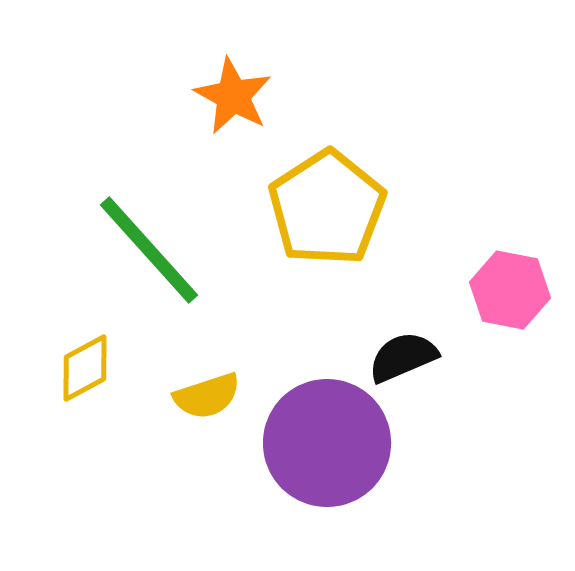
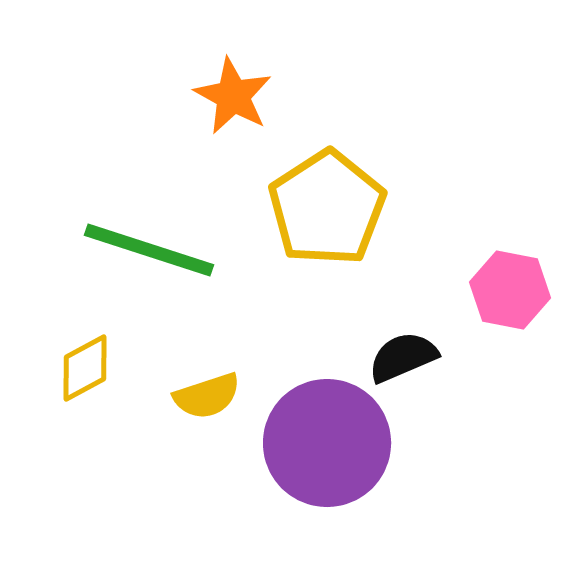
green line: rotated 30 degrees counterclockwise
